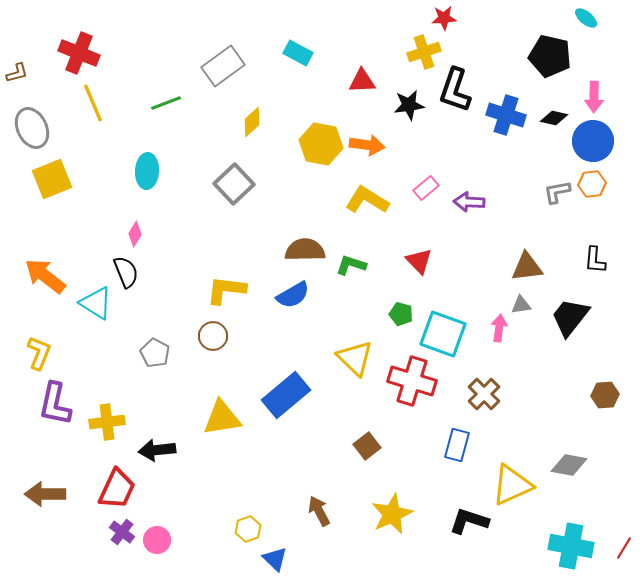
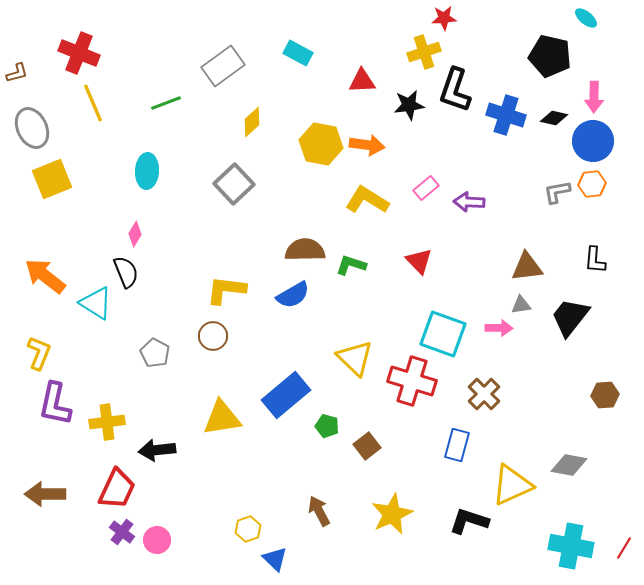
green pentagon at (401, 314): moved 74 px left, 112 px down
pink arrow at (499, 328): rotated 84 degrees clockwise
